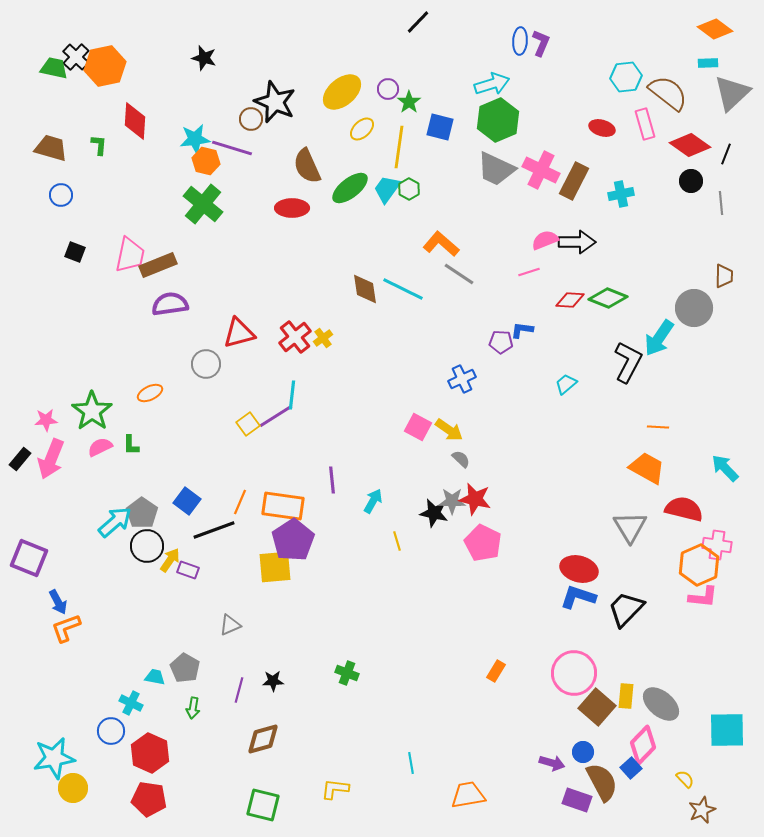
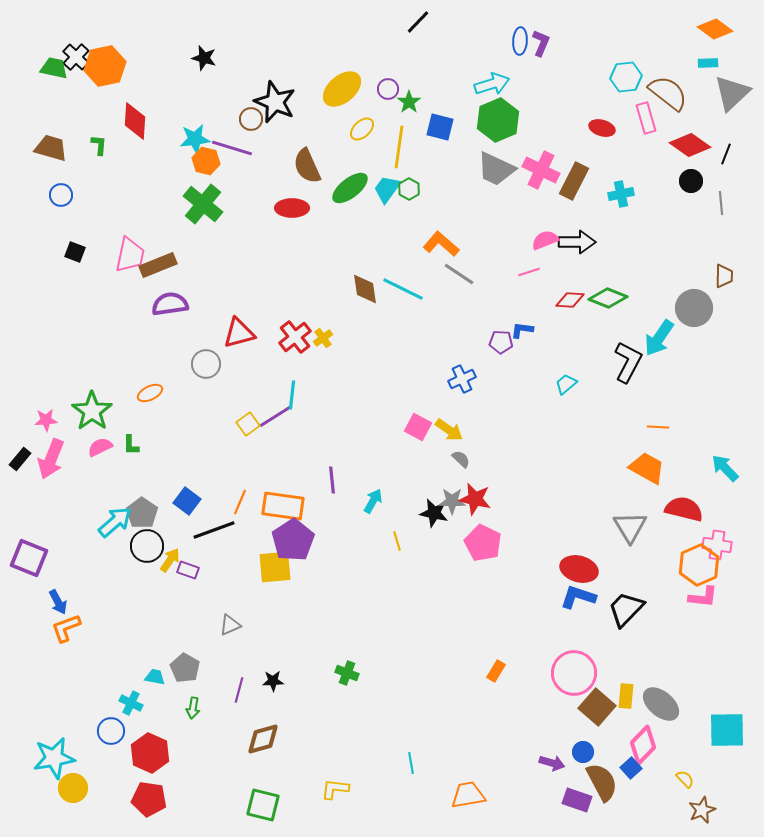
yellow ellipse at (342, 92): moved 3 px up
pink rectangle at (645, 124): moved 1 px right, 6 px up
